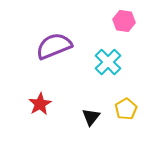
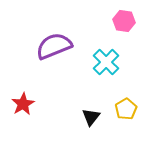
cyan cross: moved 2 px left
red star: moved 17 px left
